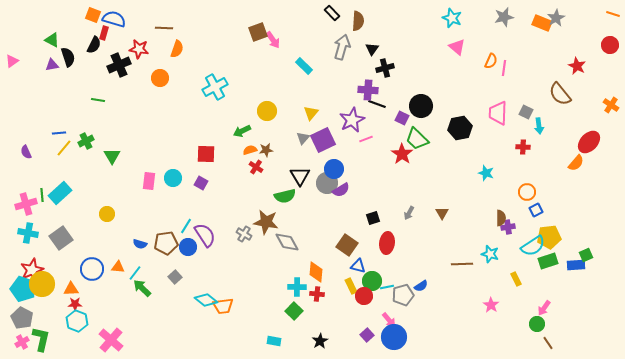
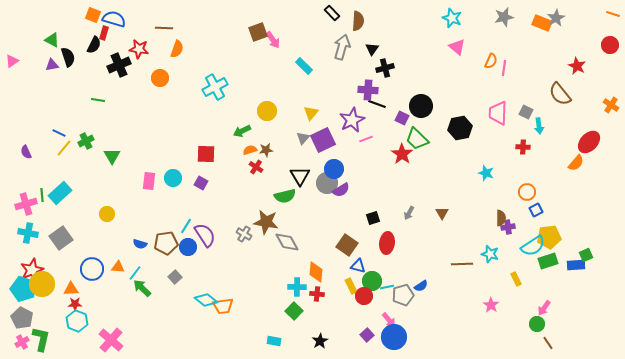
blue line at (59, 133): rotated 32 degrees clockwise
